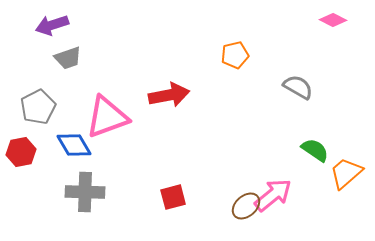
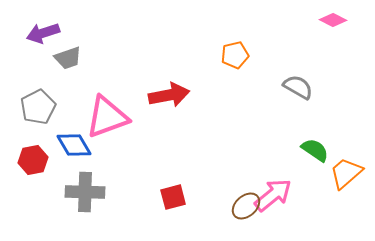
purple arrow: moved 9 px left, 8 px down
red hexagon: moved 12 px right, 8 px down
